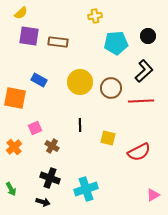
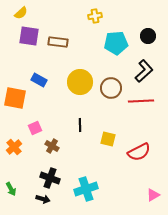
yellow square: moved 1 px down
black arrow: moved 3 px up
